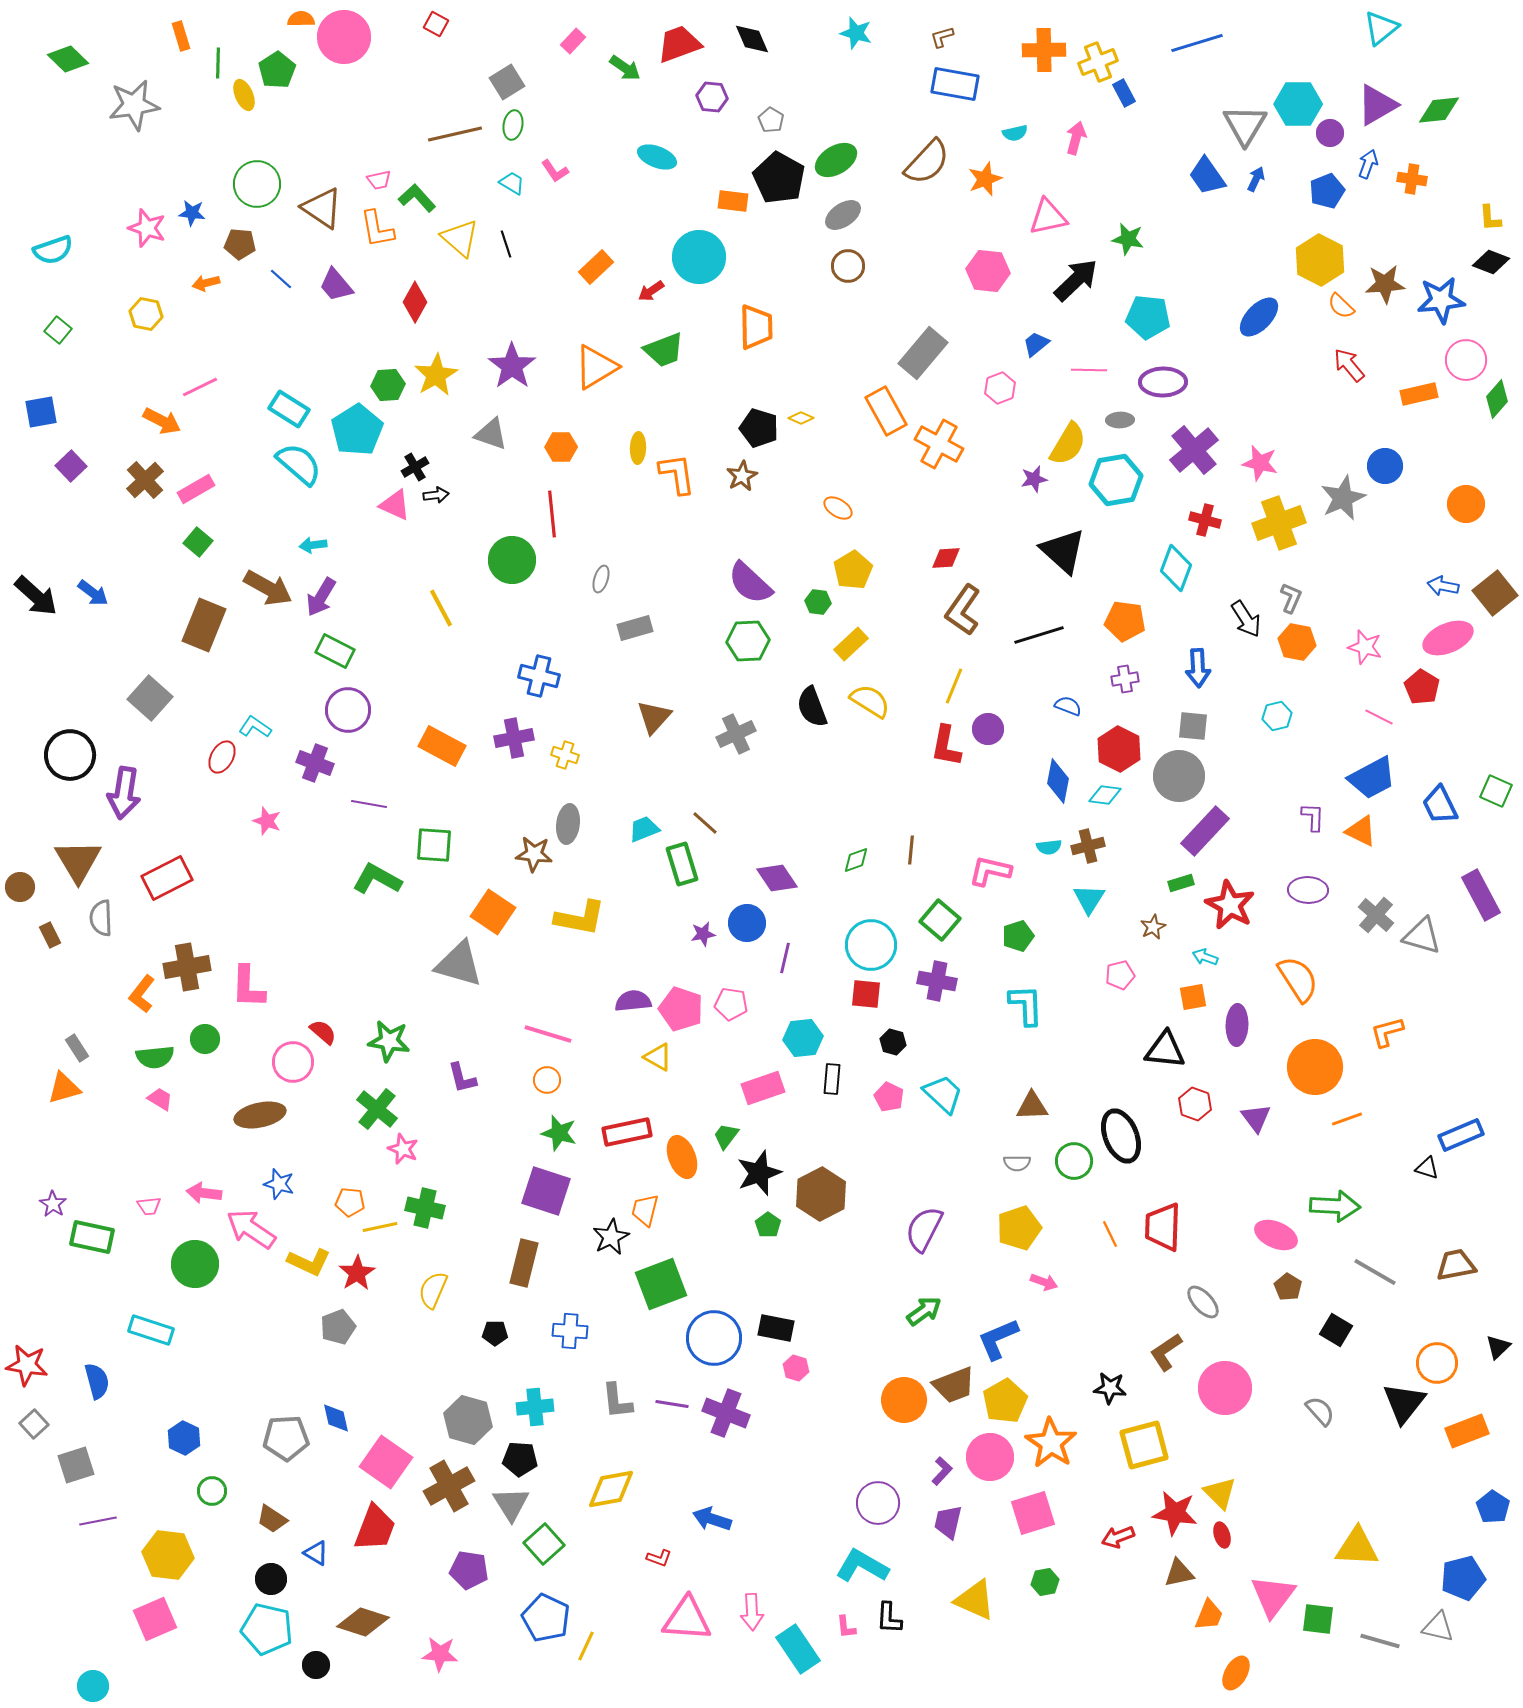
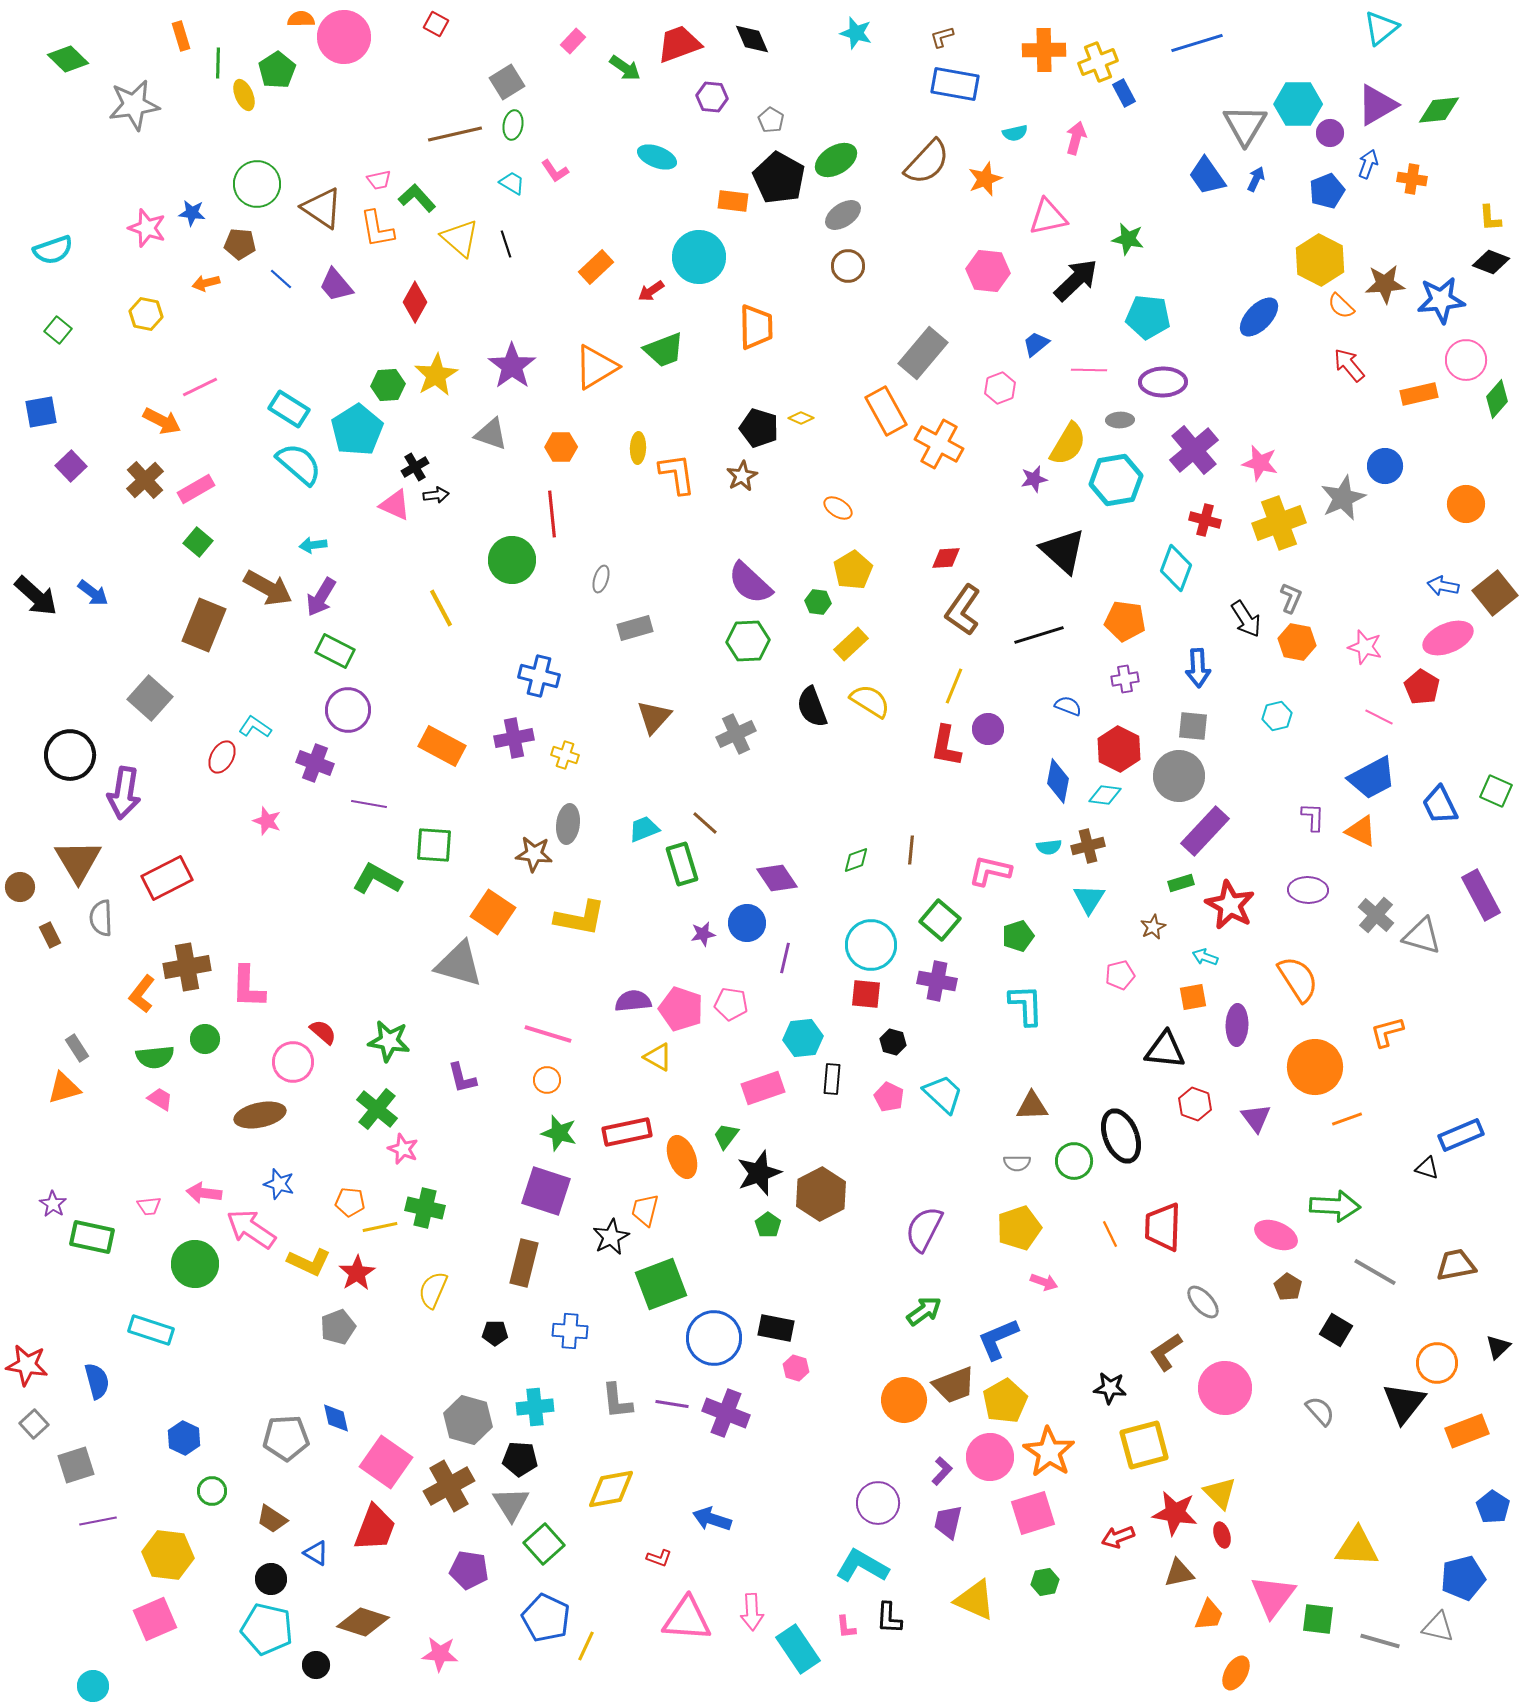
orange star at (1051, 1443): moved 2 px left, 9 px down
